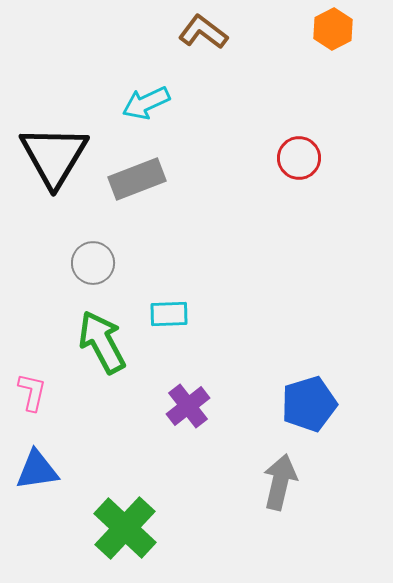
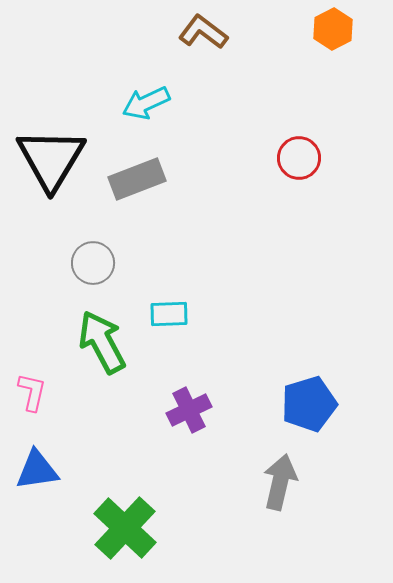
black triangle: moved 3 px left, 3 px down
purple cross: moved 1 px right, 4 px down; rotated 12 degrees clockwise
